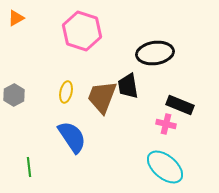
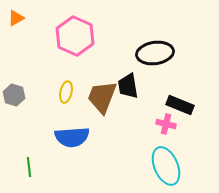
pink hexagon: moved 7 px left, 5 px down; rotated 6 degrees clockwise
gray hexagon: rotated 15 degrees counterclockwise
blue semicircle: rotated 120 degrees clockwise
cyan ellipse: moved 1 px right, 1 px up; rotated 27 degrees clockwise
